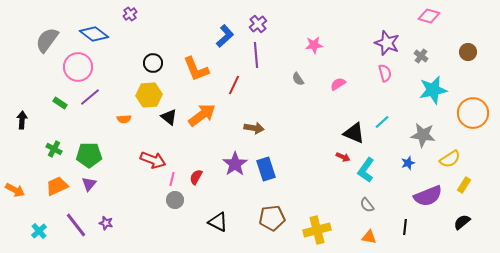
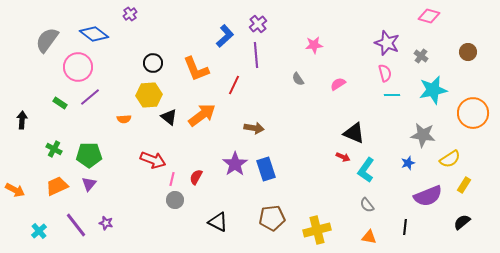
cyan line at (382, 122): moved 10 px right, 27 px up; rotated 42 degrees clockwise
